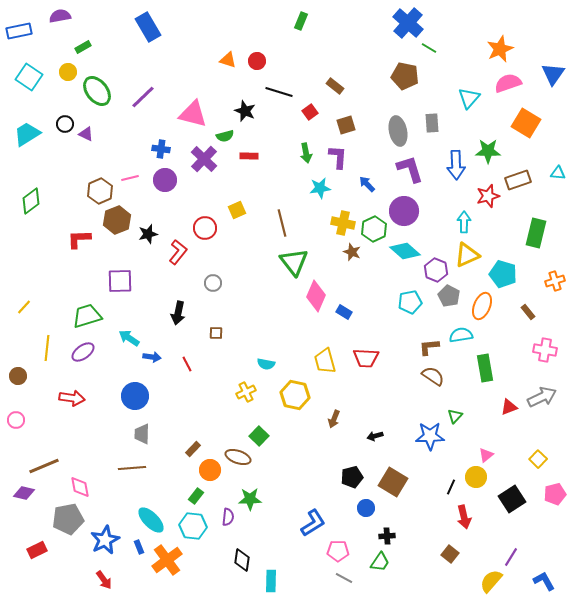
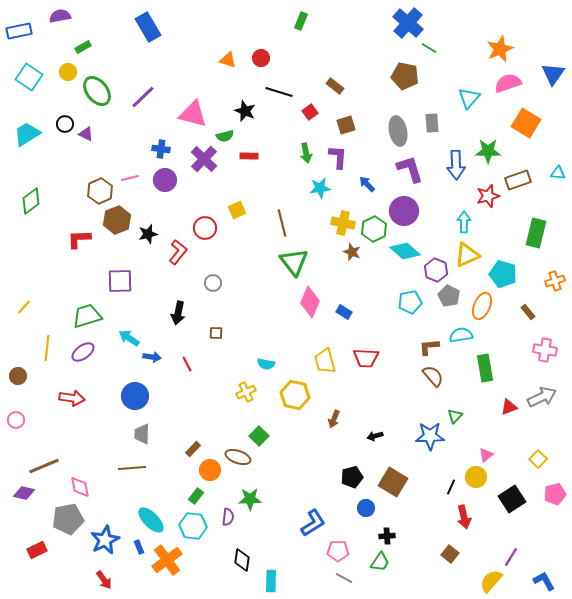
red circle at (257, 61): moved 4 px right, 3 px up
pink diamond at (316, 296): moved 6 px left, 6 px down
brown semicircle at (433, 376): rotated 15 degrees clockwise
